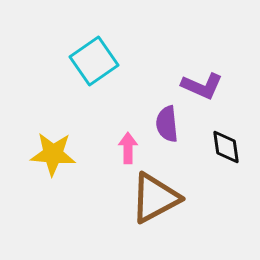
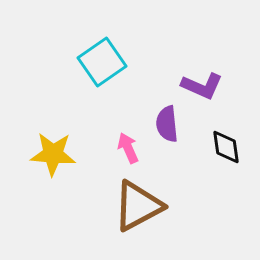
cyan square: moved 8 px right, 1 px down
pink arrow: rotated 24 degrees counterclockwise
brown triangle: moved 17 px left, 8 px down
